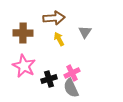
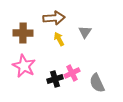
black cross: moved 6 px right
gray semicircle: moved 26 px right, 5 px up
